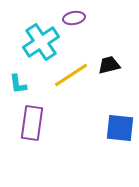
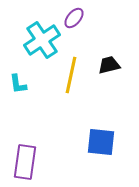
purple ellipse: rotated 40 degrees counterclockwise
cyan cross: moved 1 px right, 2 px up
yellow line: rotated 45 degrees counterclockwise
purple rectangle: moved 7 px left, 39 px down
blue square: moved 19 px left, 14 px down
